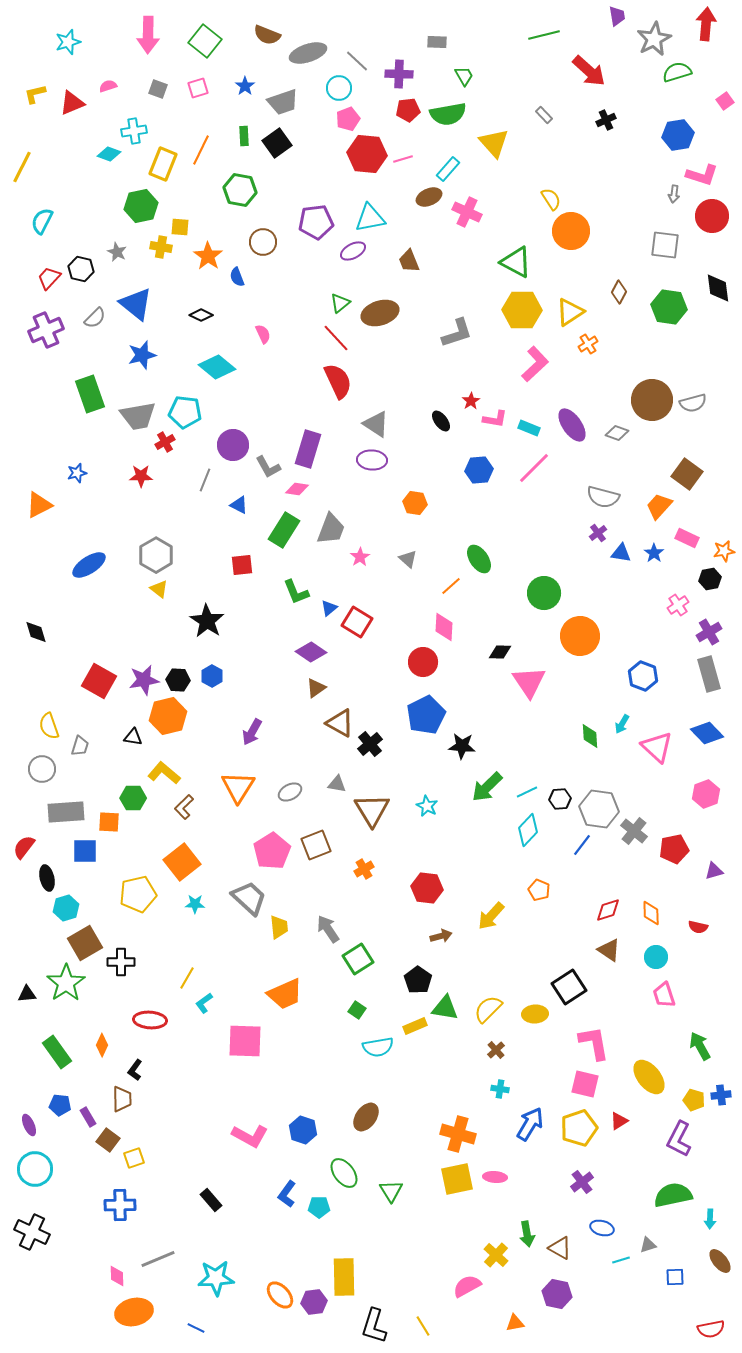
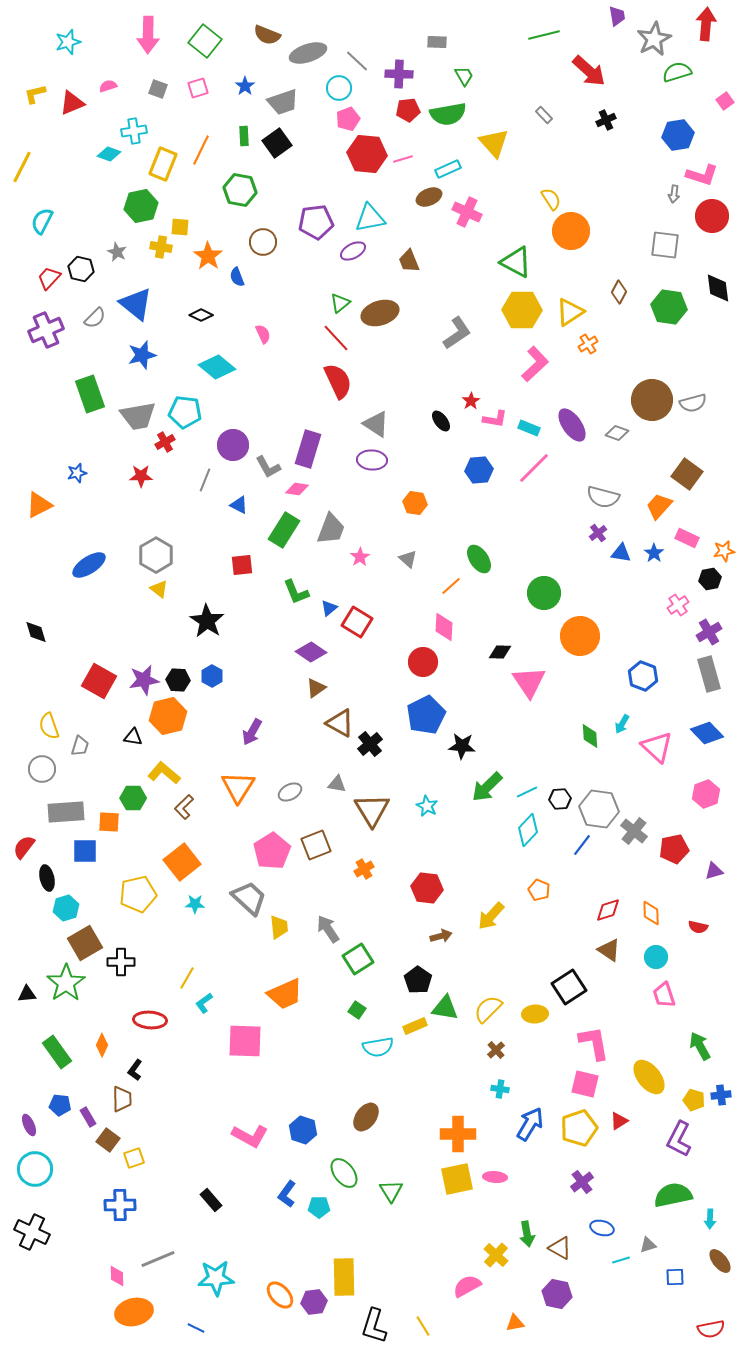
cyan rectangle at (448, 169): rotated 25 degrees clockwise
gray L-shape at (457, 333): rotated 16 degrees counterclockwise
orange cross at (458, 1134): rotated 16 degrees counterclockwise
